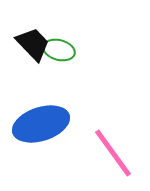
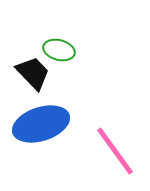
black trapezoid: moved 29 px down
pink line: moved 2 px right, 2 px up
